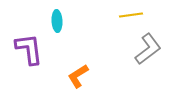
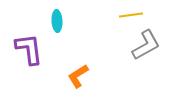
gray L-shape: moved 2 px left, 4 px up; rotated 8 degrees clockwise
